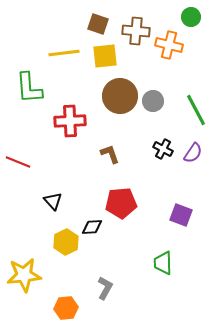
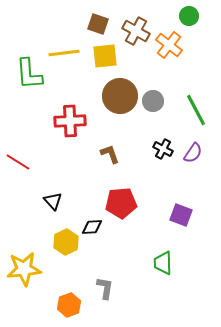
green circle: moved 2 px left, 1 px up
brown cross: rotated 24 degrees clockwise
orange cross: rotated 24 degrees clockwise
green L-shape: moved 14 px up
red line: rotated 10 degrees clockwise
yellow star: moved 6 px up
gray L-shape: rotated 20 degrees counterclockwise
orange hexagon: moved 3 px right, 3 px up; rotated 15 degrees counterclockwise
